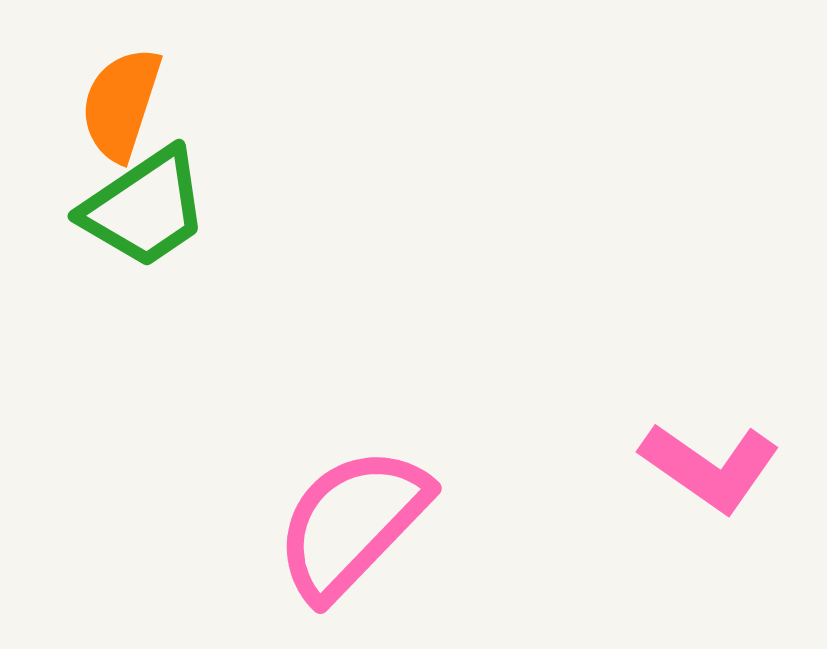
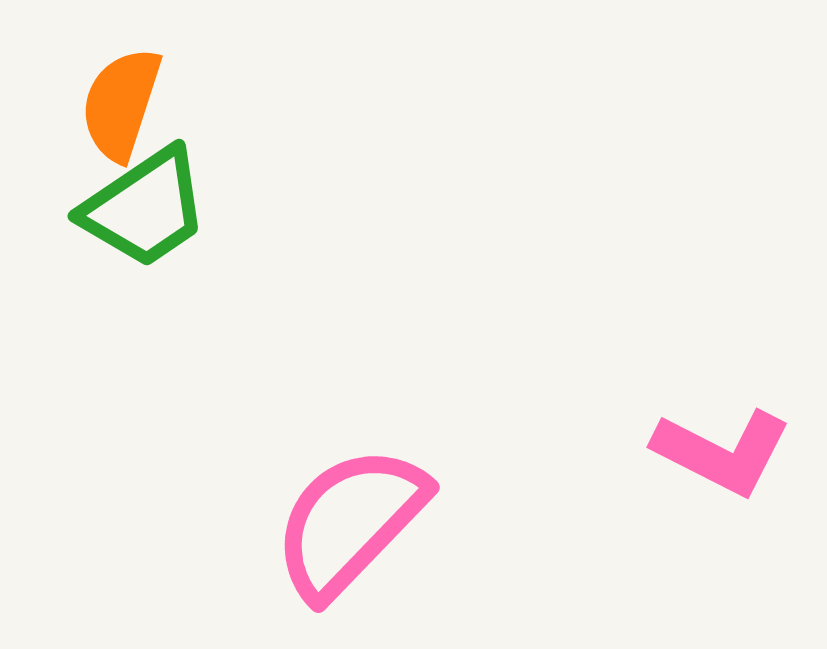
pink L-shape: moved 12 px right, 15 px up; rotated 8 degrees counterclockwise
pink semicircle: moved 2 px left, 1 px up
